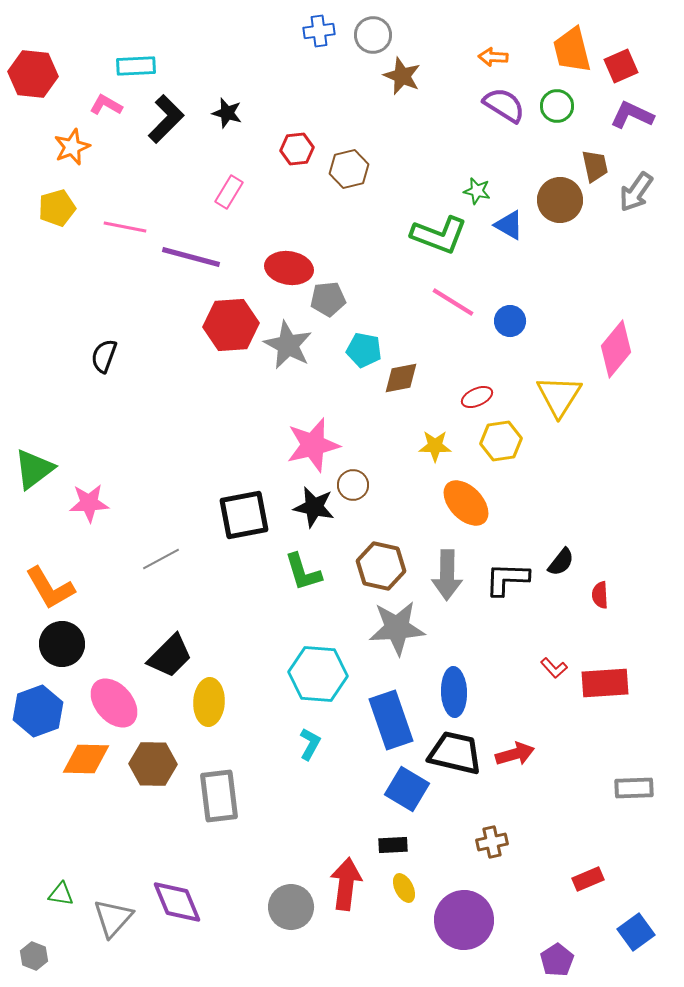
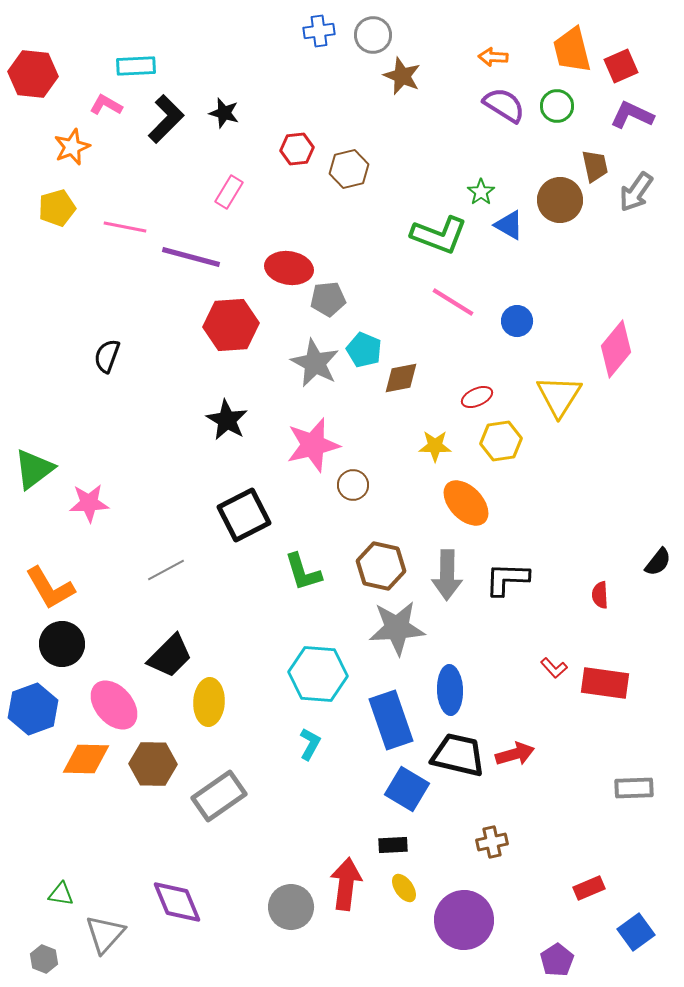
black star at (227, 113): moved 3 px left
green star at (477, 191): moved 4 px right, 1 px down; rotated 24 degrees clockwise
blue circle at (510, 321): moved 7 px right
gray star at (288, 345): moved 27 px right, 18 px down
cyan pentagon at (364, 350): rotated 12 degrees clockwise
black semicircle at (104, 356): moved 3 px right
black star at (314, 507): moved 87 px left, 87 px up; rotated 18 degrees clockwise
black square at (244, 515): rotated 16 degrees counterclockwise
gray line at (161, 559): moved 5 px right, 11 px down
black semicircle at (561, 562): moved 97 px right
red rectangle at (605, 683): rotated 12 degrees clockwise
blue ellipse at (454, 692): moved 4 px left, 2 px up
pink ellipse at (114, 703): moved 2 px down
blue hexagon at (38, 711): moved 5 px left, 2 px up
black trapezoid at (455, 753): moved 3 px right, 2 px down
gray rectangle at (219, 796): rotated 62 degrees clockwise
red rectangle at (588, 879): moved 1 px right, 9 px down
yellow ellipse at (404, 888): rotated 8 degrees counterclockwise
gray triangle at (113, 918): moved 8 px left, 16 px down
gray hexagon at (34, 956): moved 10 px right, 3 px down
